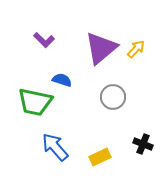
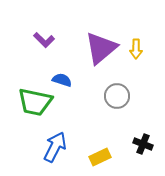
yellow arrow: rotated 138 degrees clockwise
gray circle: moved 4 px right, 1 px up
blue arrow: rotated 68 degrees clockwise
